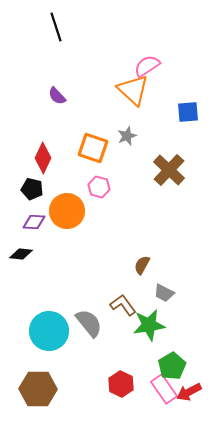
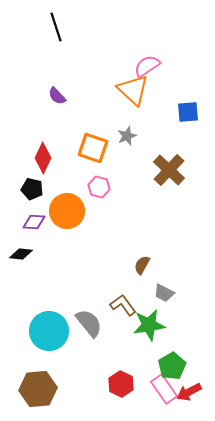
brown hexagon: rotated 6 degrees counterclockwise
